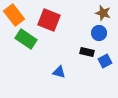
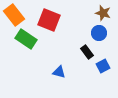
black rectangle: rotated 40 degrees clockwise
blue square: moved 2 px left, 5 px down
